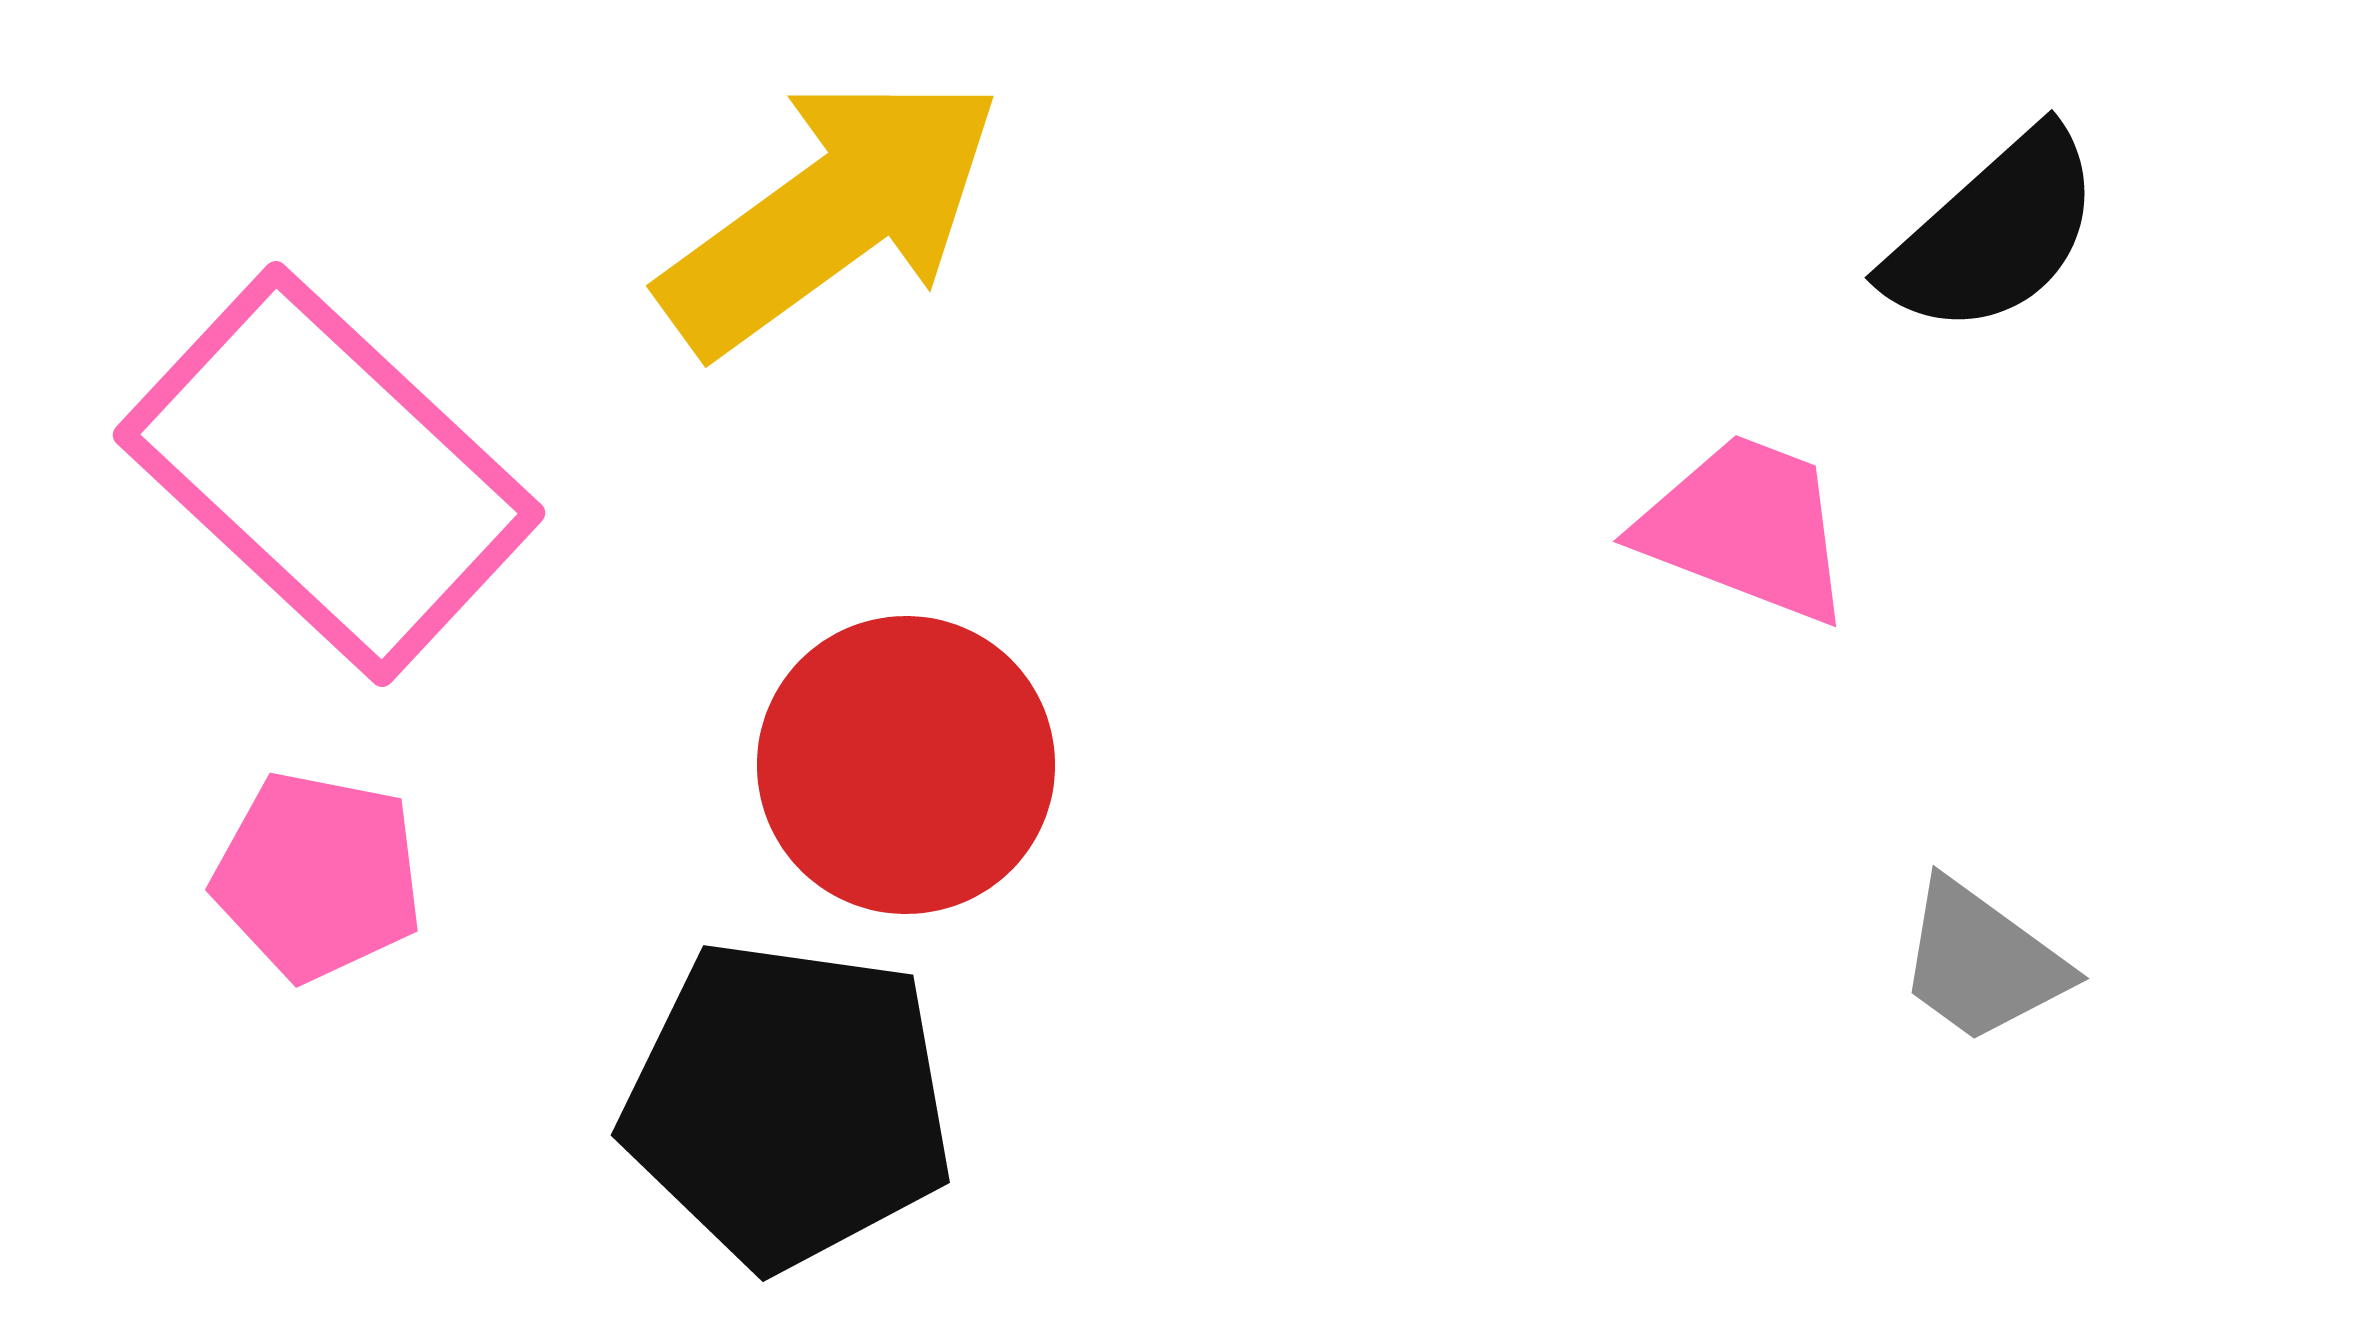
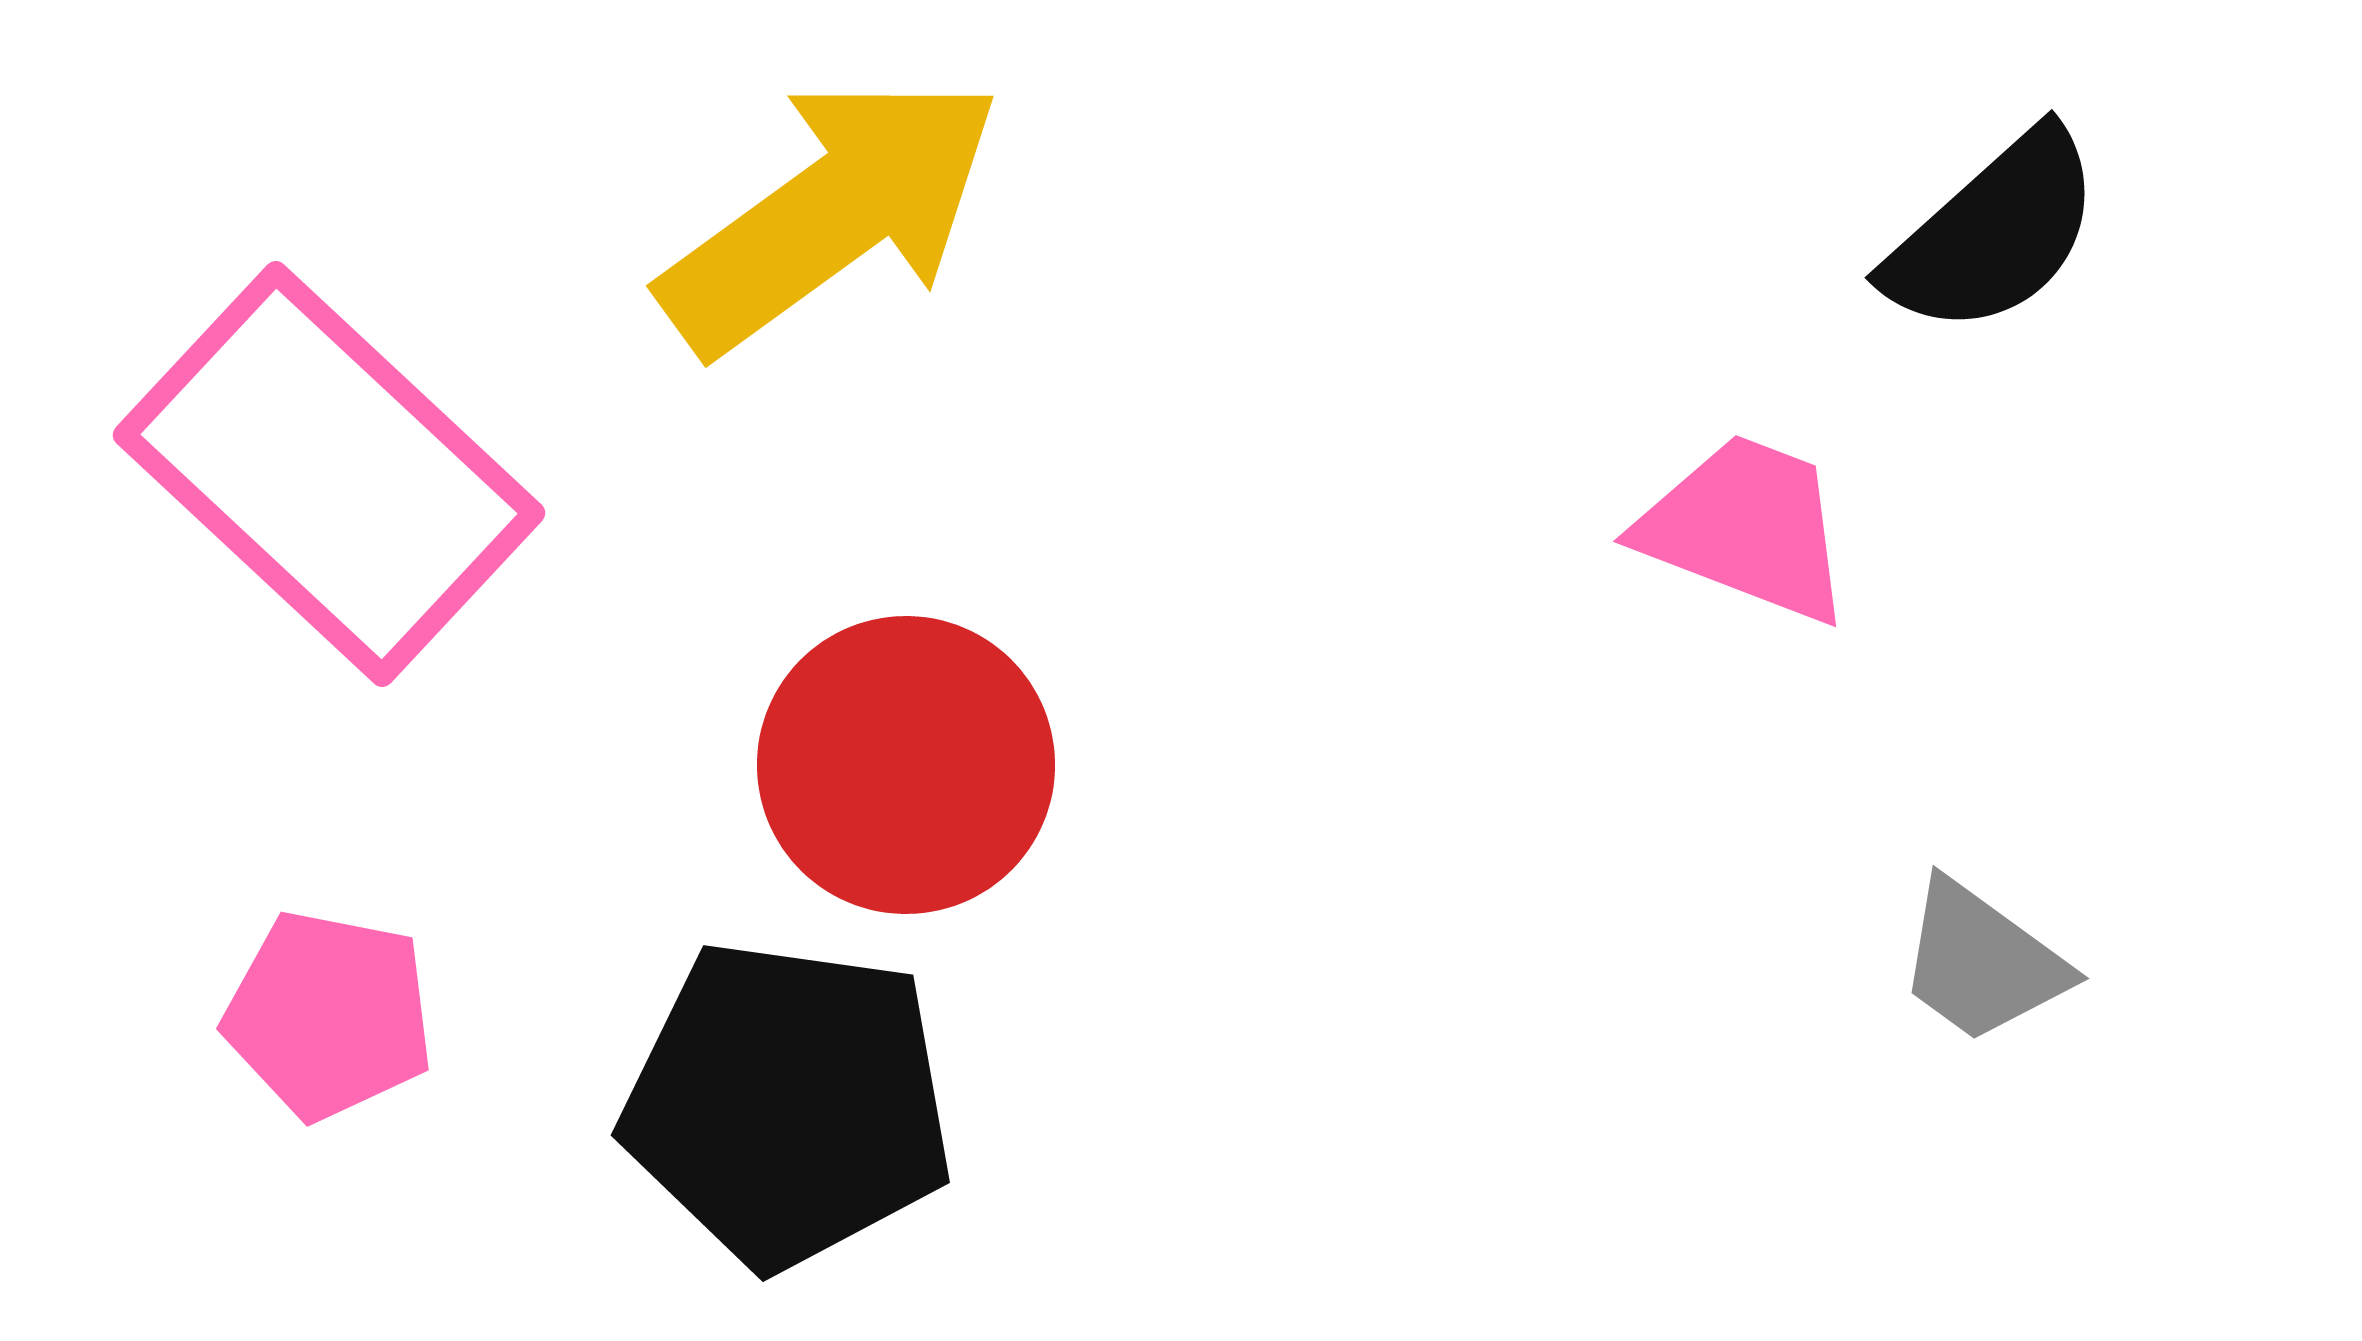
pink pentagon: moved 11 px right, 139 px down
